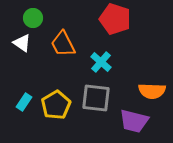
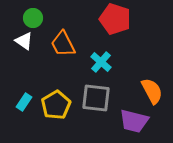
white triangle: moved 2 px right, 2 px up
orange semicircle: rotated 120 degrees counterclockwise
